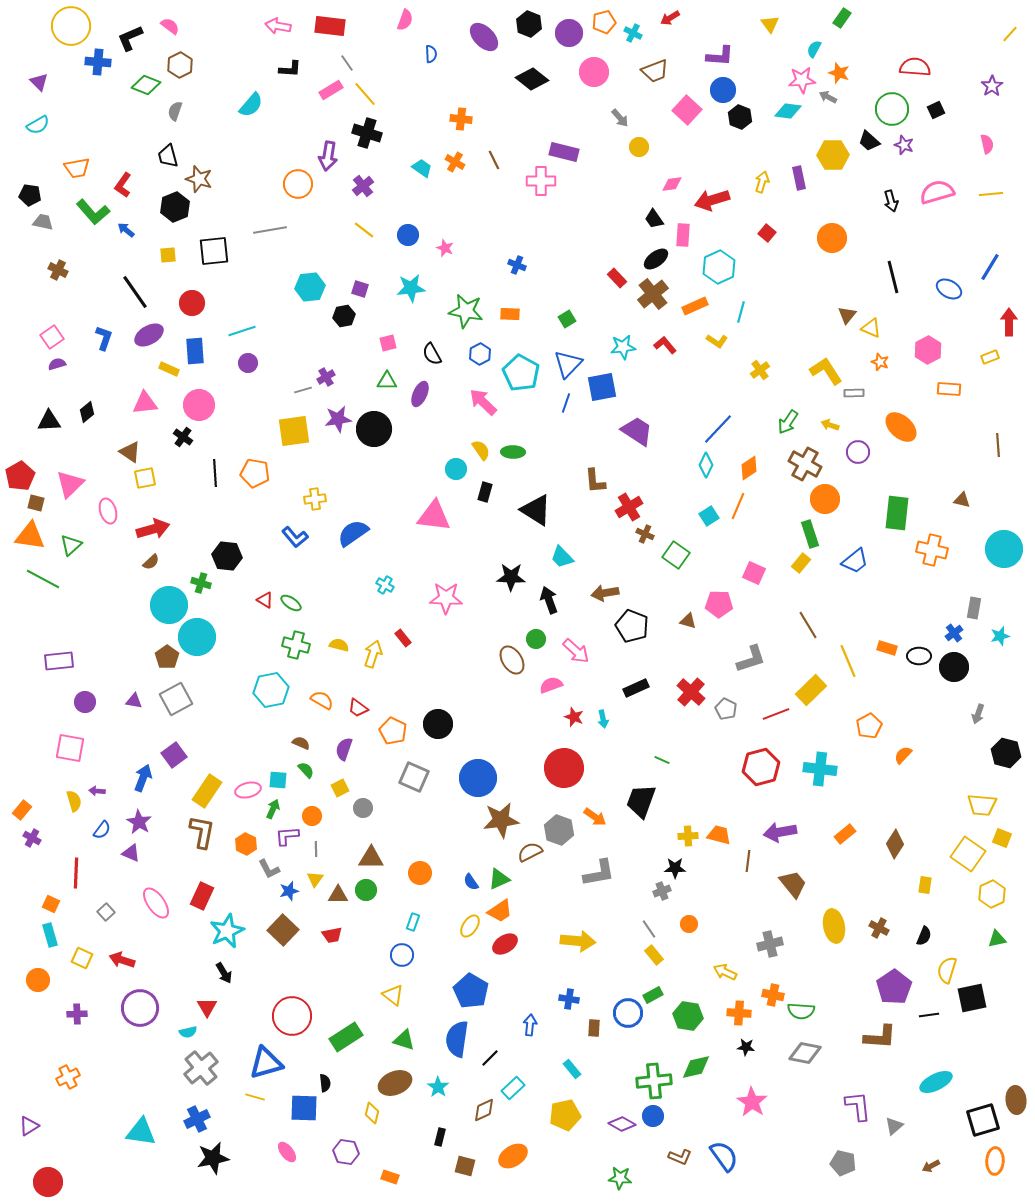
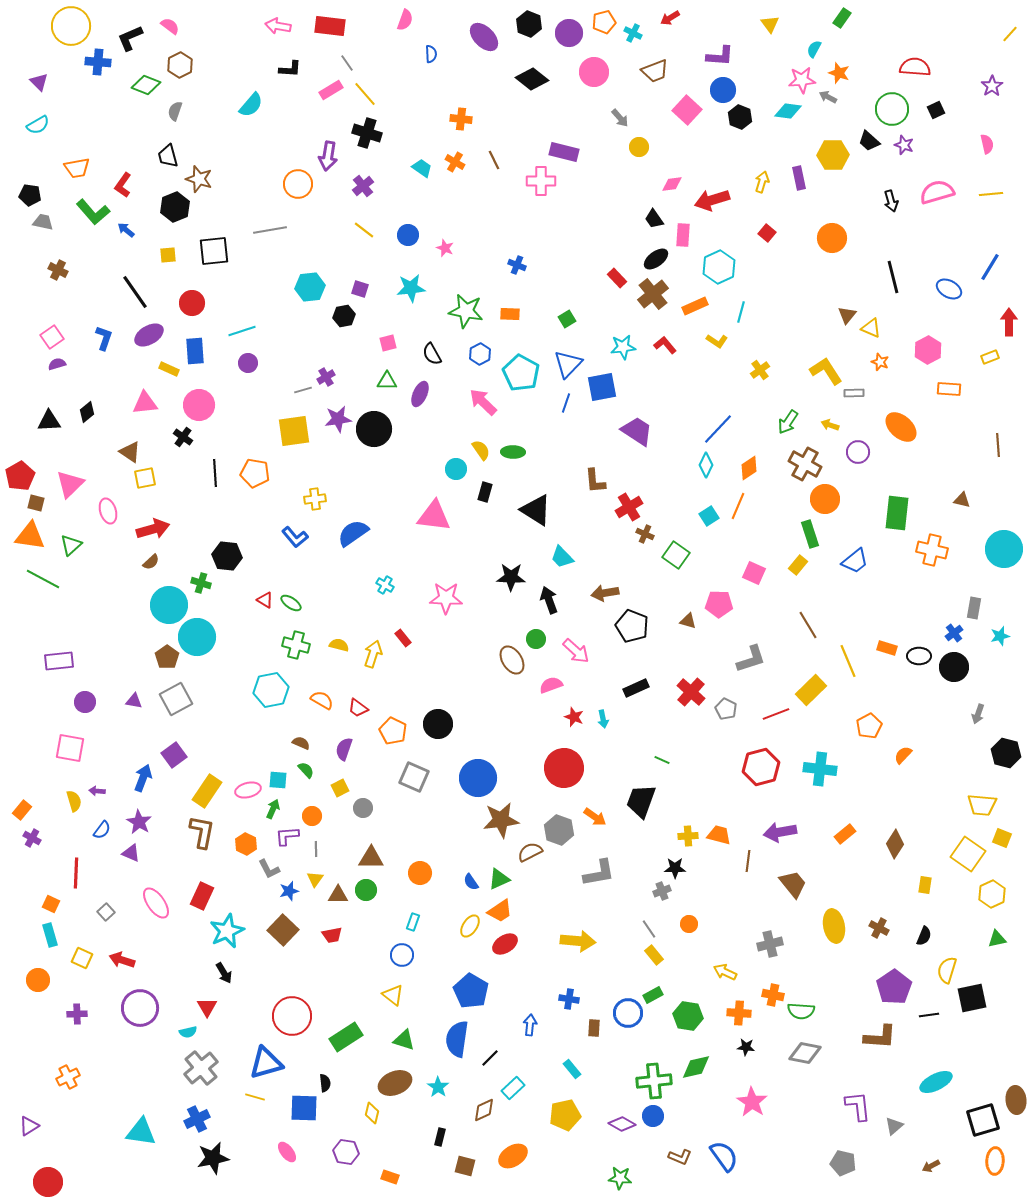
yellow rectangle at (801, 563): moved 3 px left, 2 px down
